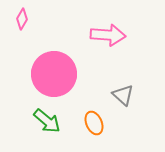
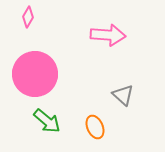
pink diamond: moved 6 px right, 2 px up
pink circle: moved 19 px left
orange ellipse: moved 1 px right, 4 px down
